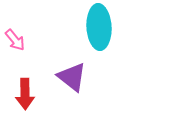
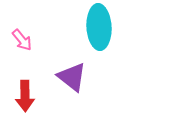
pink arrow: moved 7 px right
red arrow: moved 2 px down
